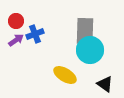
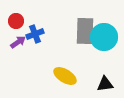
purple arrow: moved 2 px right, 2 px down
cyan circle: moved 14 px right, 13 px up
yellow ellipse: moved 1 px down
black triangle: rotated 42 degrees counterclockwise
